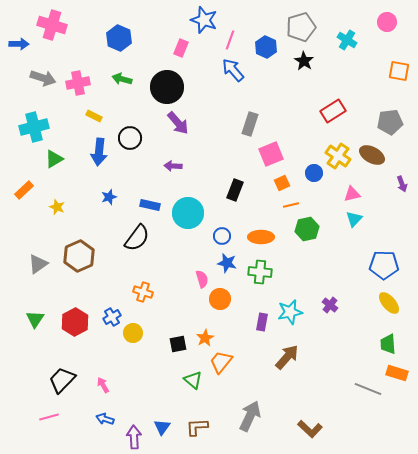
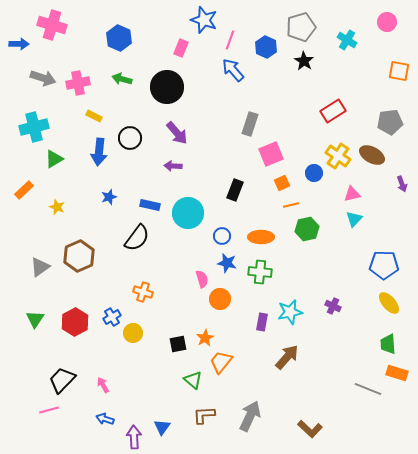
purple arrow at (178, 123): moved 1 px left, 10 px down
gray triangle at (38, 264): moved 2 px right, 3 px down
purple cross at (330, 305): moved 3 px right, 1 px down; rotated 14 degrees counterclockwise
pink line at (49, 417): moved 7 px up
brown L-shape at (197, 427): moved 7 px right, 12 px up
